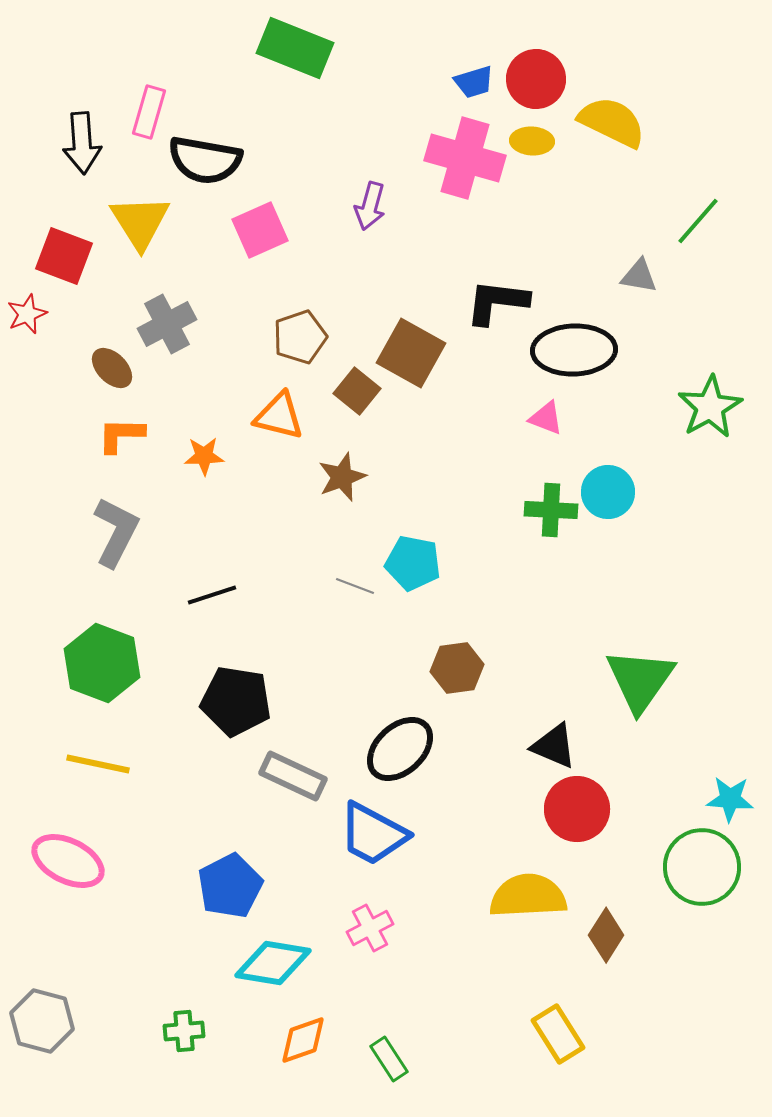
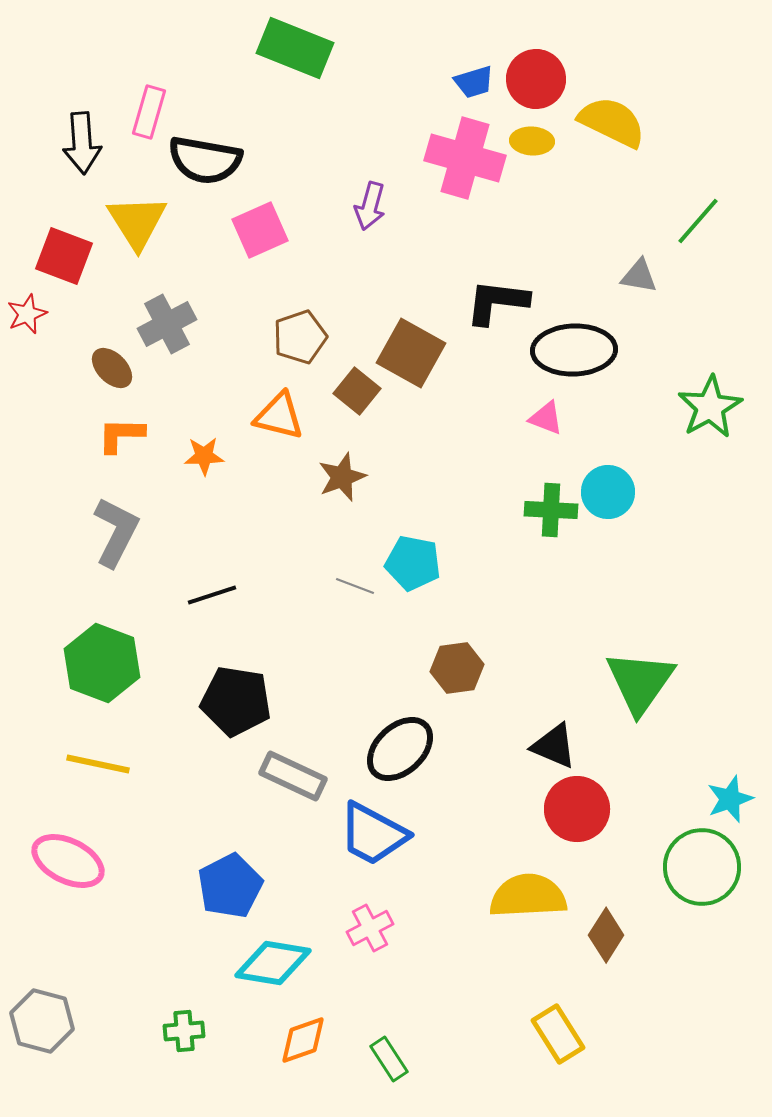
yellow triangle at (140, 222): moved 3 px left
green triangle at (640, 680): moved 2 px down
cyan star at (730, 799): rotated 24 degrees counterclockwise
